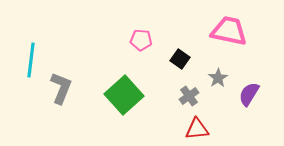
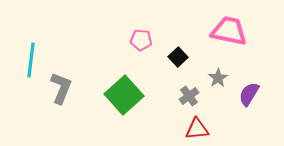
black square: moved 2 px left, 2 px up; rotated 12 degrees clockwise
